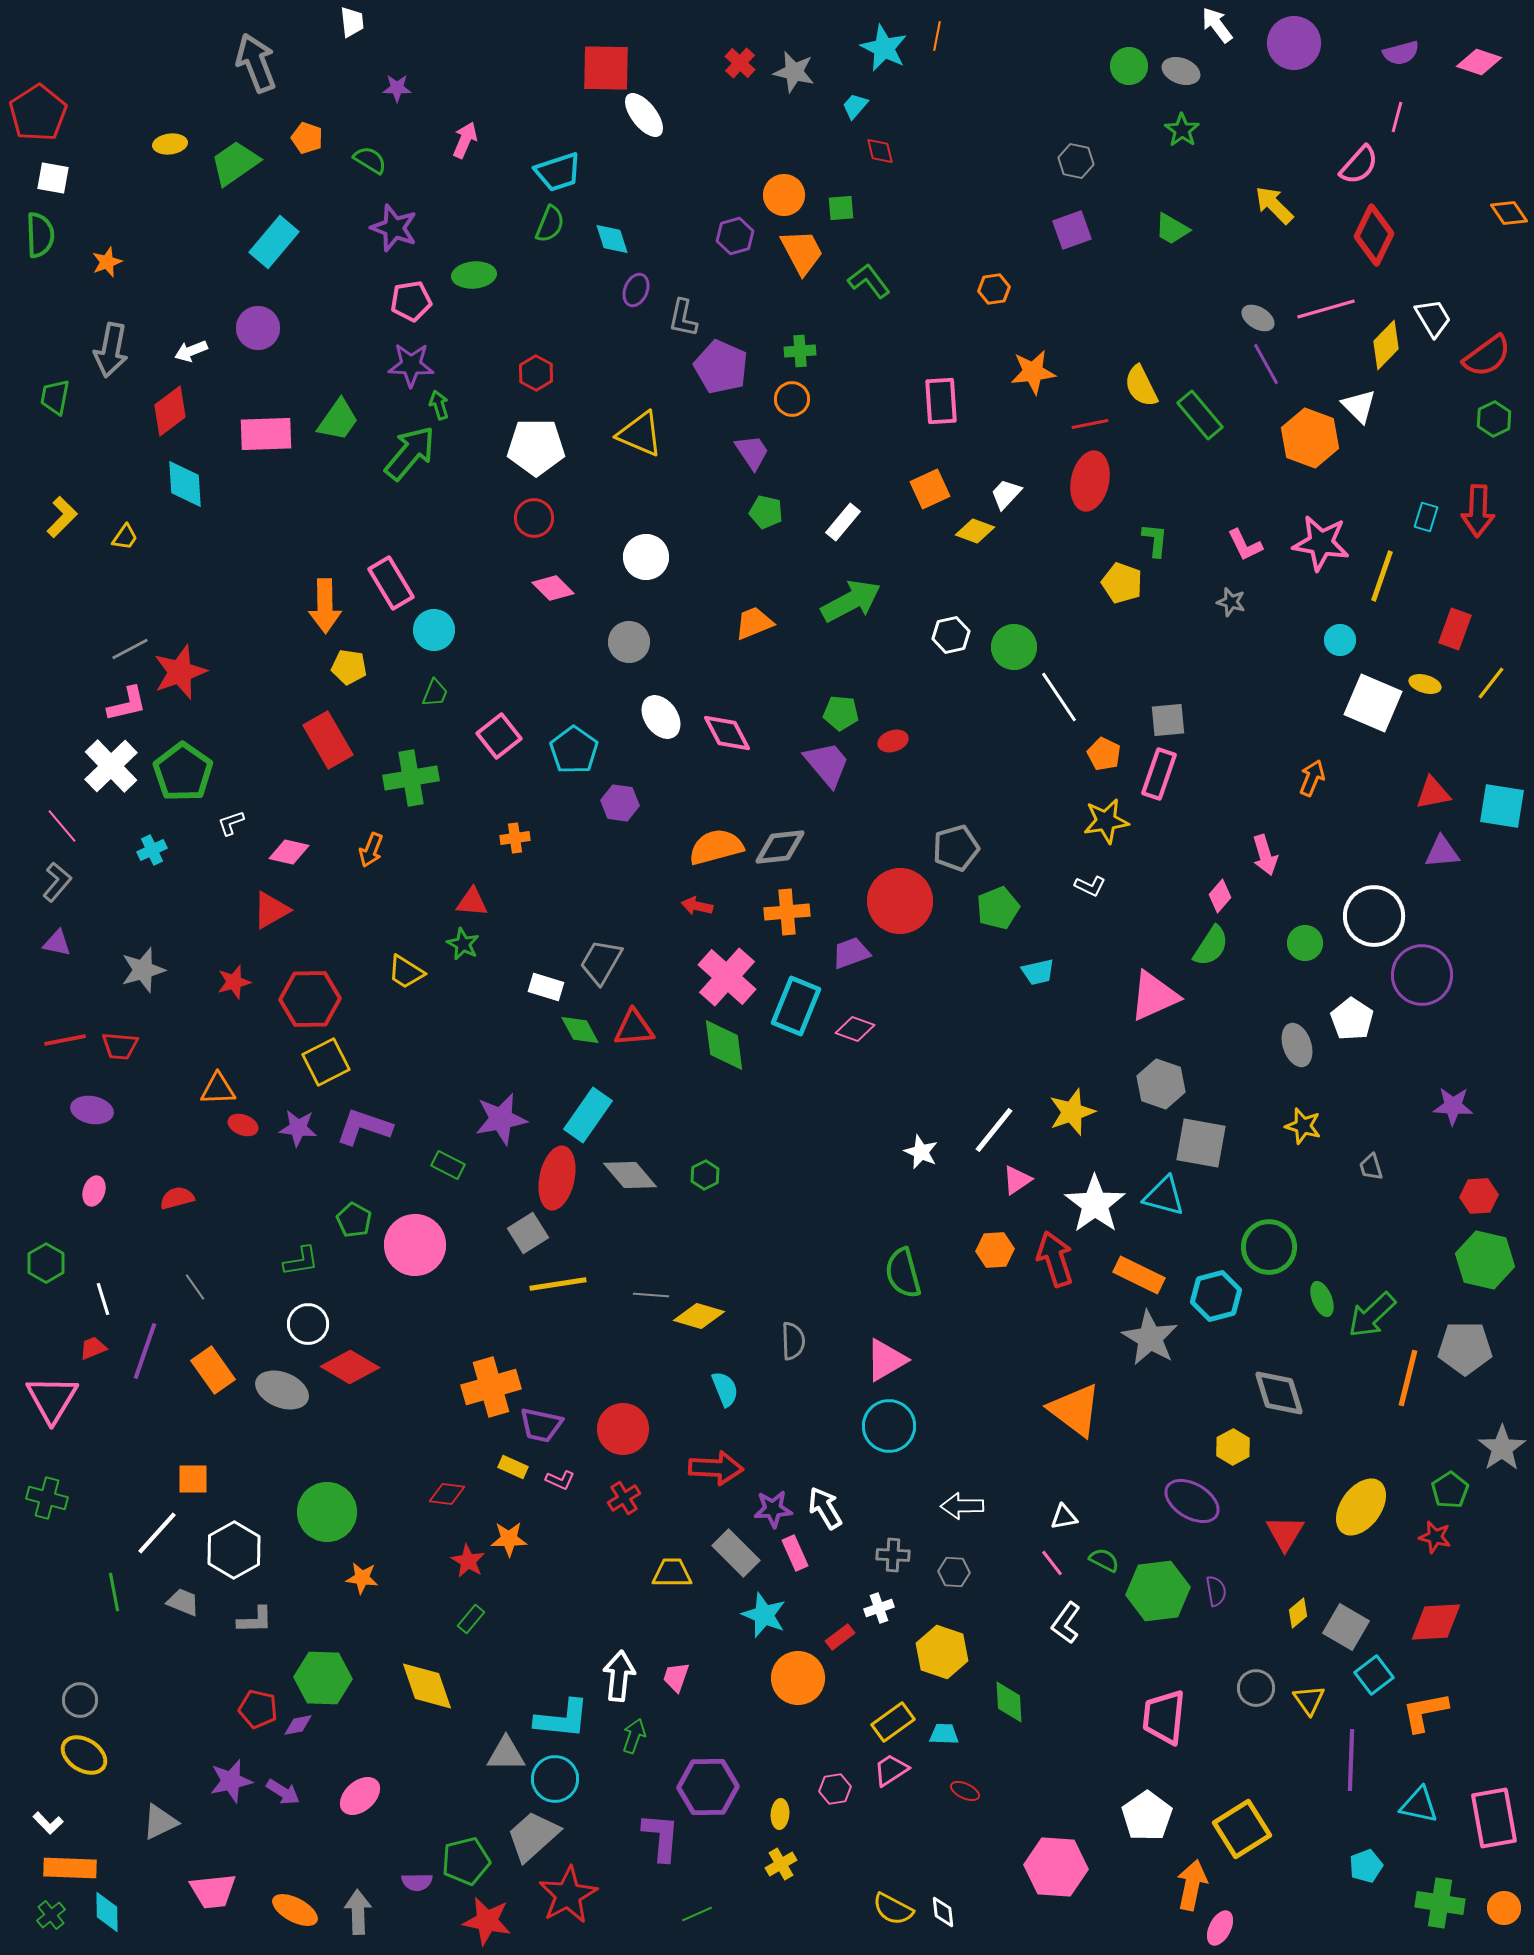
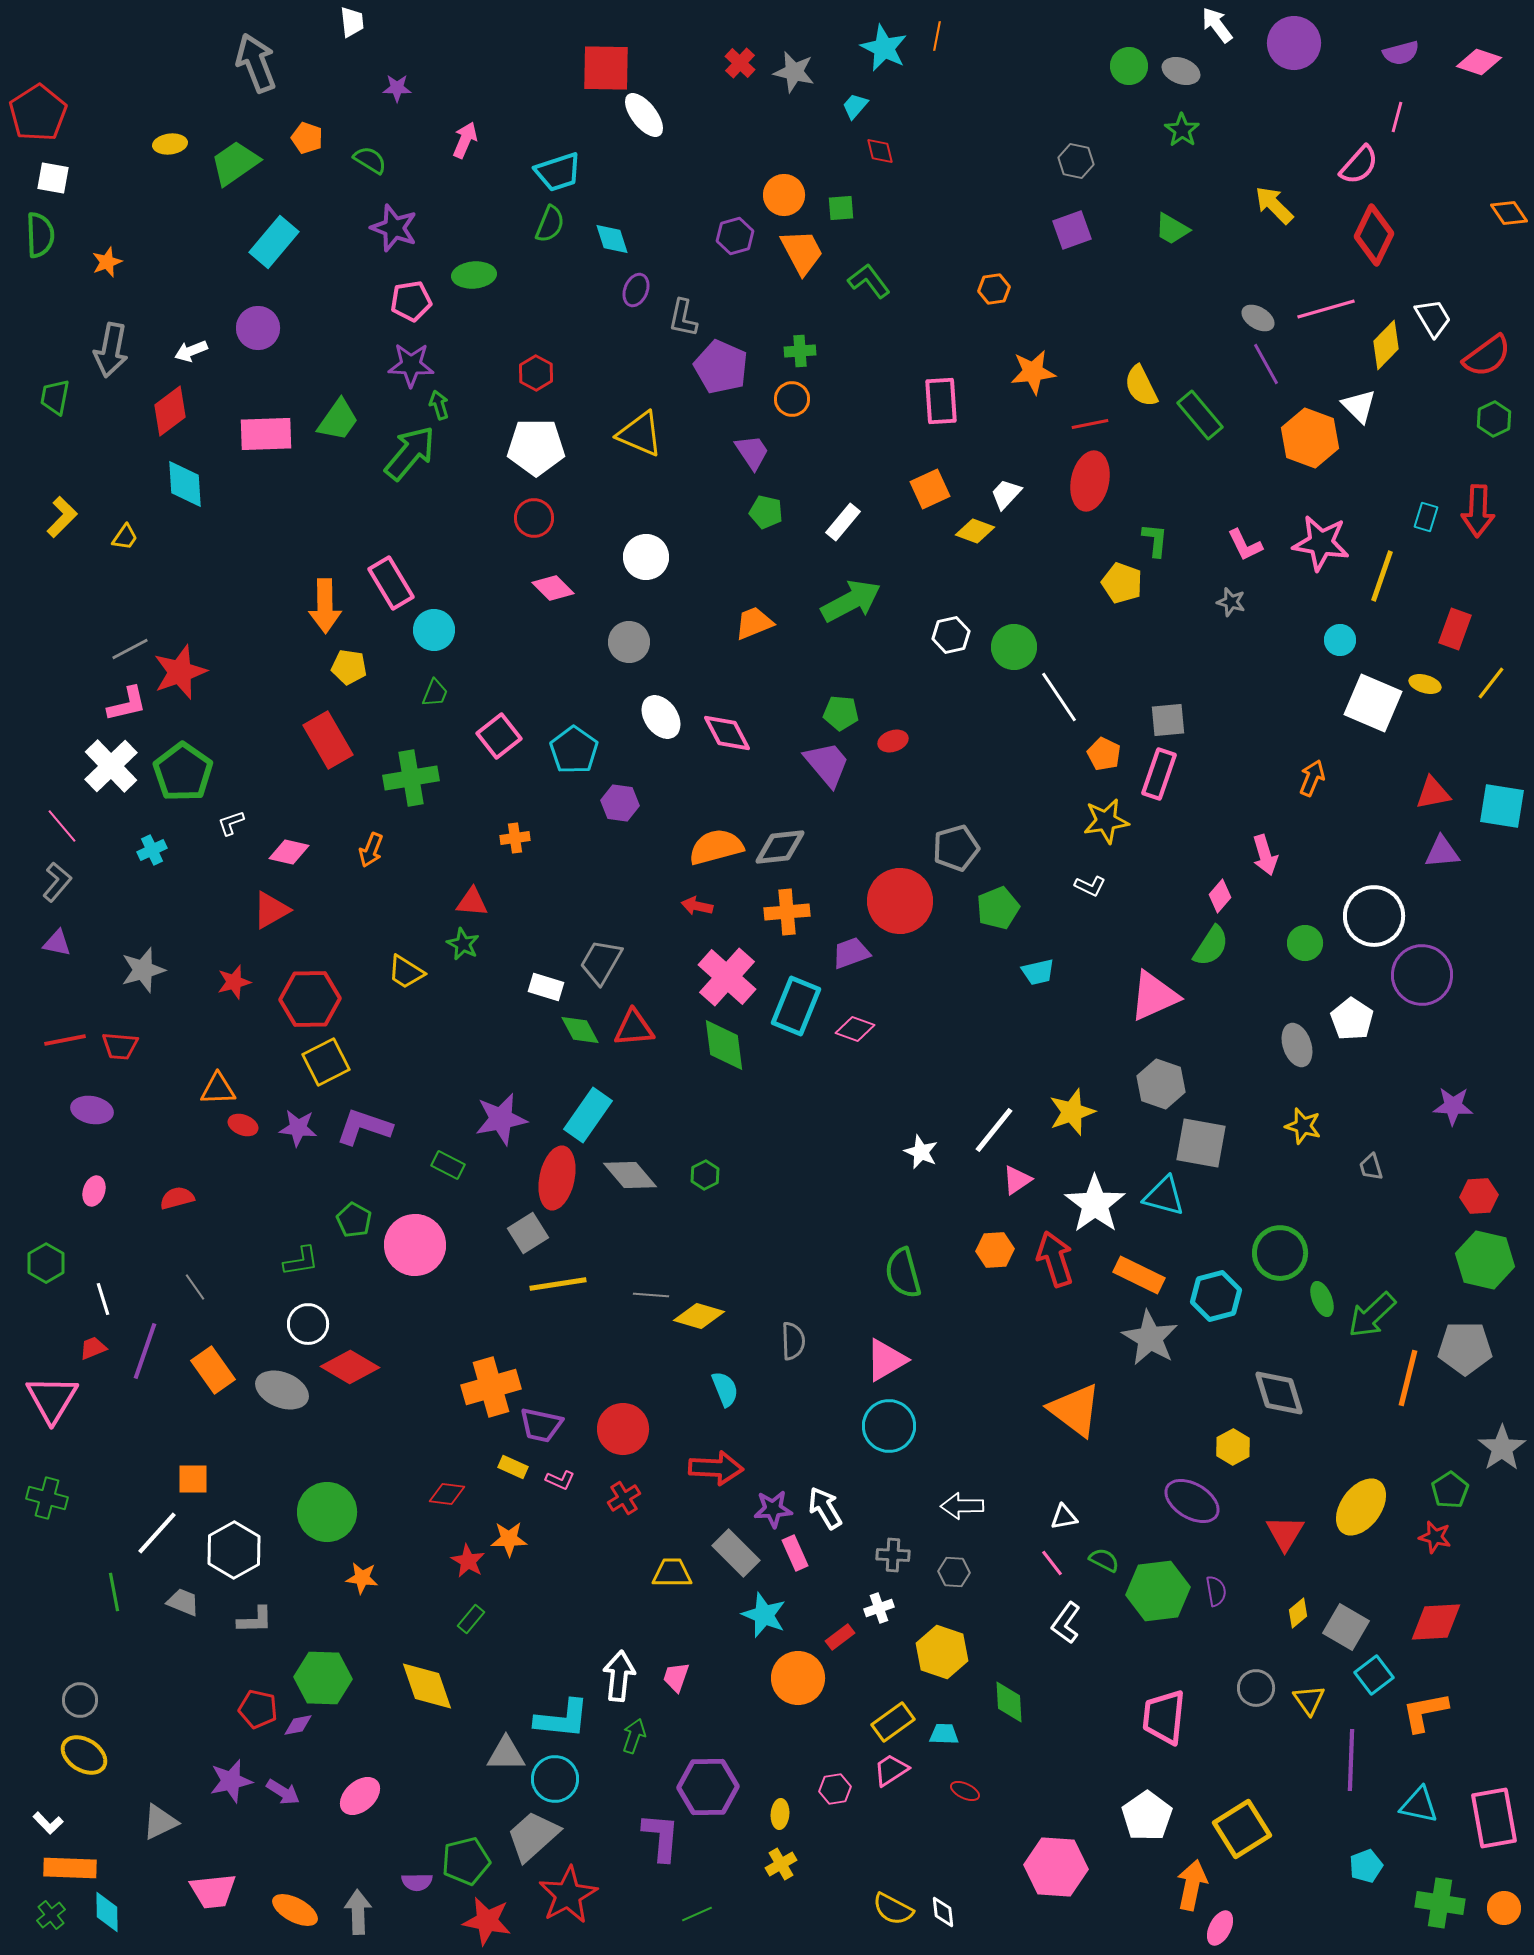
green circle at (1269, 1247): moved 11 px right, 6 px down
